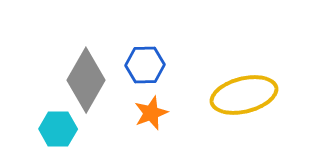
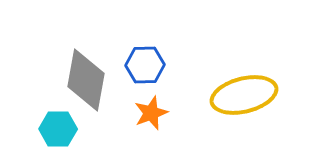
gray diamond: rotated 20 degrees counterclockwise
